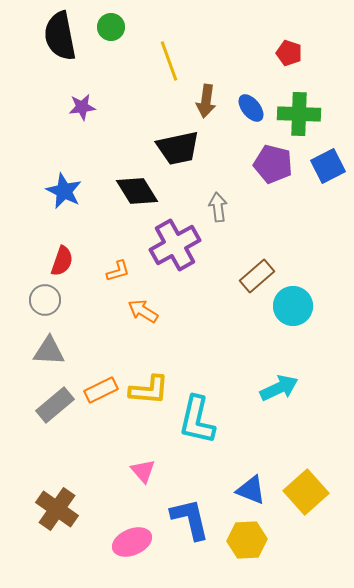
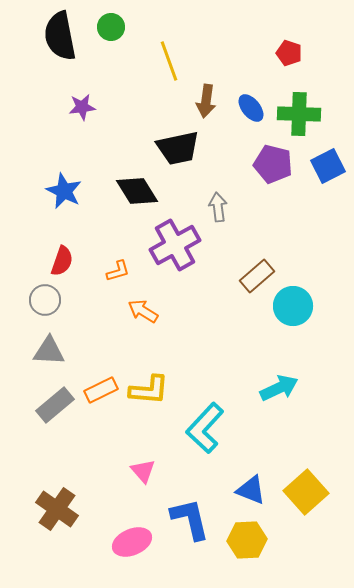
cyan L-shape: moved 8 px right, 8 px down; rotated 30 degrees clockwise
